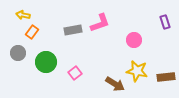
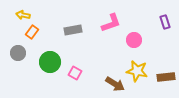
pink L-shape: moved 11 px right
green circle: moved 4 px right
pink square: rotated 24 degrees counterclockwise
